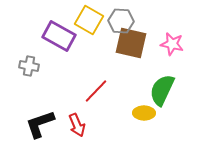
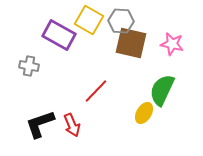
purple rectangle: moved 1 px up
yellow ellipse: rotated 60 degrees counterclockwise
red arrow: moved 5 px left
